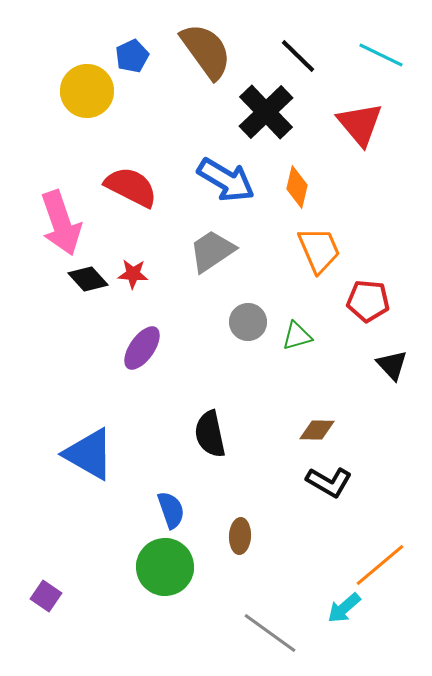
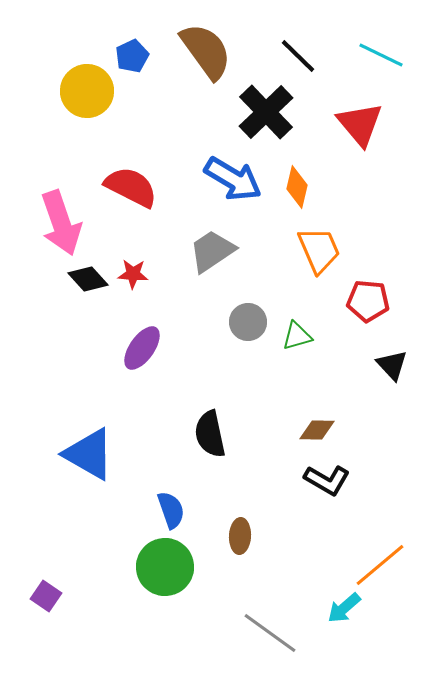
blue arrow: moved 7 px right, 1 px up
black L-shape: moved 2 px left, 2 px up
